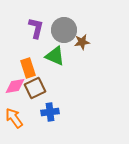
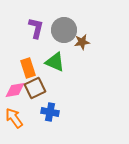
green triangle: moved 6 px down
pink diamond: moved 4 px down
blue cross: rotated 18 degrees clockwise
